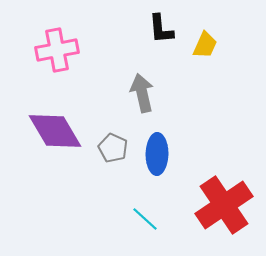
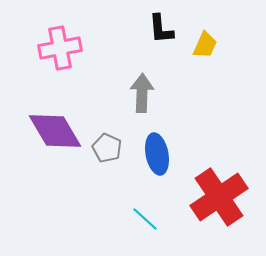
pink cross: moved 3 px right, 2 px up
gray arrow: rotated 15 degrees clockwise
gray pentagon: moved 6 px left
blue ellipse: rotated 12 degrees counterclockwise
red cross: moved 5 px left, 8 px up
